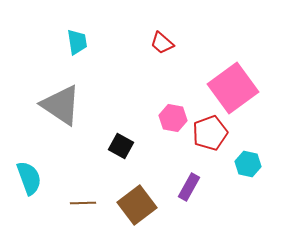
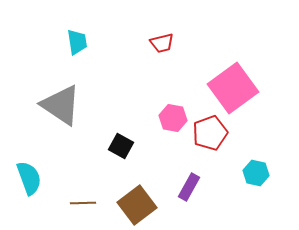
red trapezoid: rotated 55 degrees counterclockwise
cyan hexagon: moved 8 px right, 9 px down
